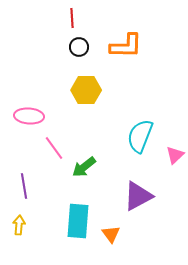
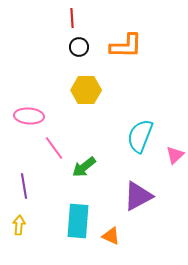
orange triangle: moved 2 px down; rotated 30 degrees counterclockwise
